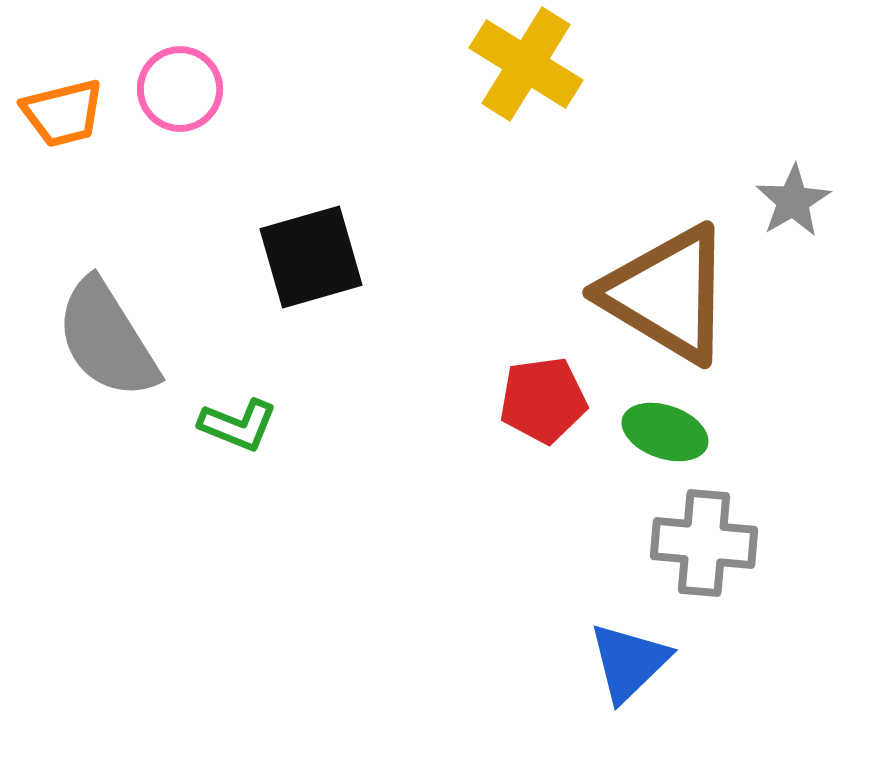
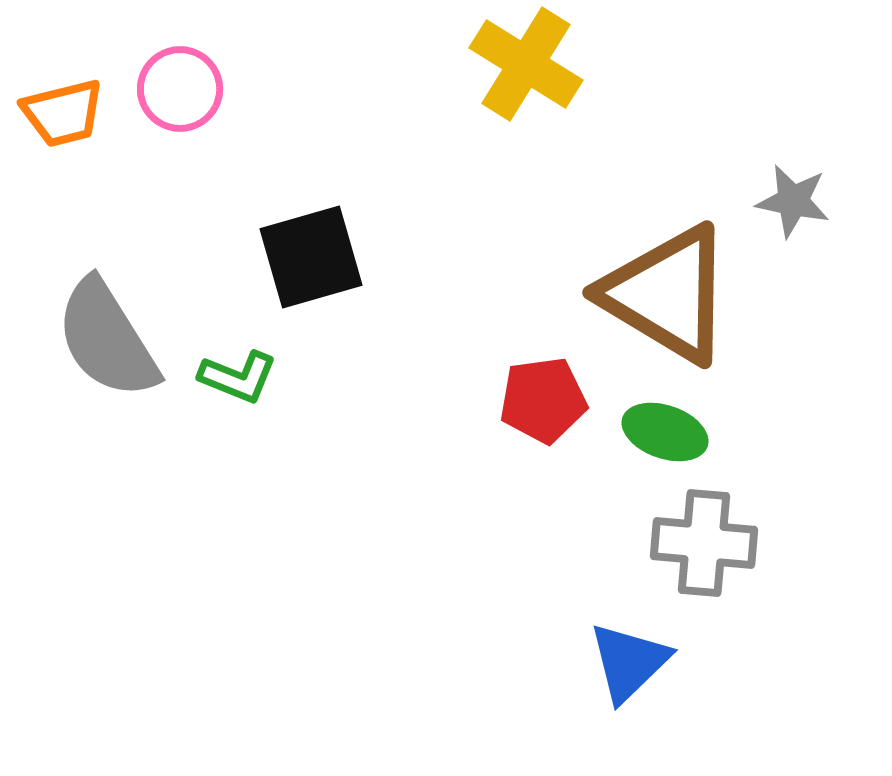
gray star: rotated 30 degrees counterclockwise
green L-shape: moved 48 px up
